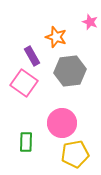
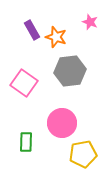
purple rectangle: moved 26 px up
yellow pentagon: moved 8 px right
